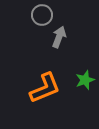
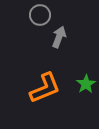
gray circle: moved 2 px left
green star: moved 1 px right, 4 px down; rotated 12 degrees counterclockwise
